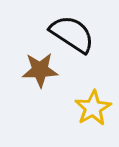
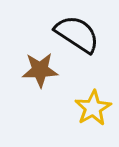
black semicircle: moved 5 px right
